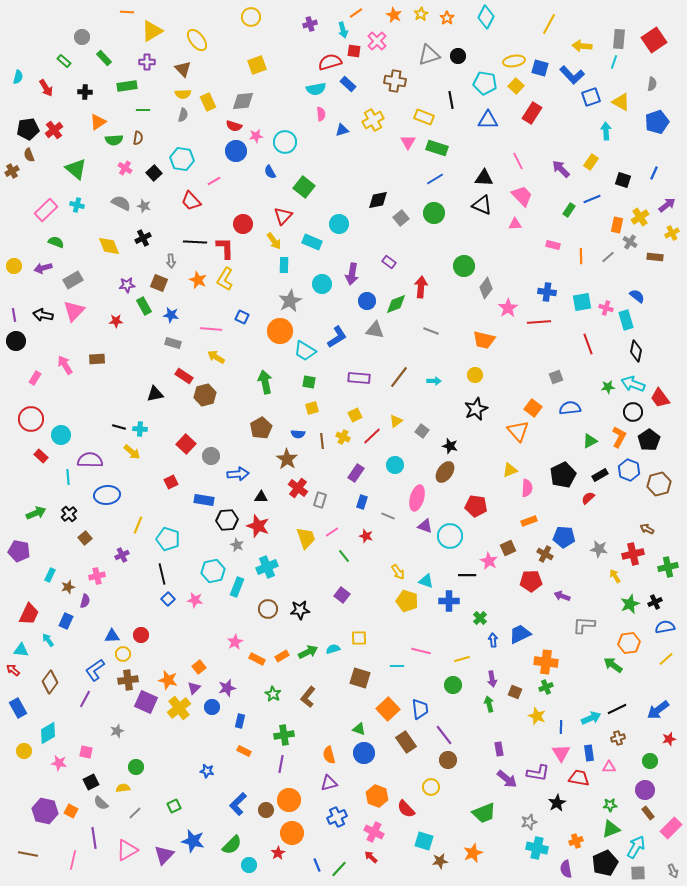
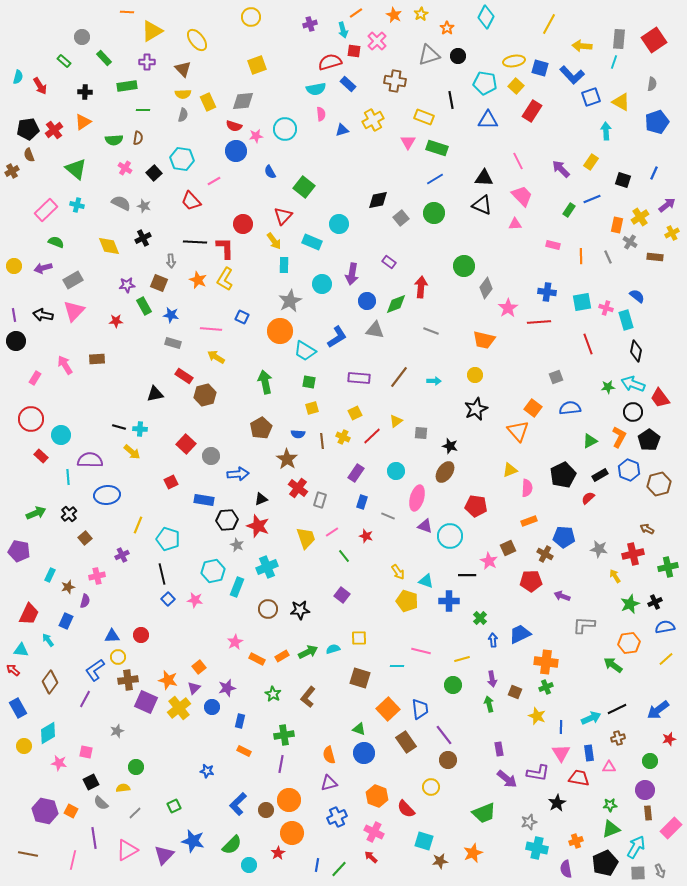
orange star at (447, 18): moved 10 px down
red arrow at (46, 88): moved 6 px left, 2 px up
red rectangle at (532, 113): moved 2 px up
orange triangle at (98, 122): moved 15 px left
cyan circle at (285, 142): moved 13 px up
gray line at (608, 257): rotated 72 degrees counterclockwise
yellow square at (355, 415): moved 2 px up
gray square at (422, 431): moved 1 px left, 2 px down; rotated 32 degrees counterclockwise
cyan circle at (395, 465): moved 1 px right, 6 px down
black triangle at (261, 497): moved 2 px down; rotated 24 degrees counterclockwise
yellow circle at (123, 654): moved 5 px left, 3 px down
yellow circle at (24, 751): moved 5 px up
brown rectangle at (648, 813): rotated 32 degrees clockwise
blue line at (317, 865): rotated 32 degrees clockwise
gray arrow at (673, 871): moved 13 px left
